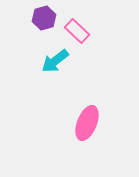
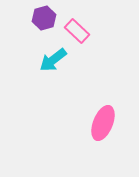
cyan arrow: moved 2 px left, 1 px up
pink ellipse: moved 16 px right
